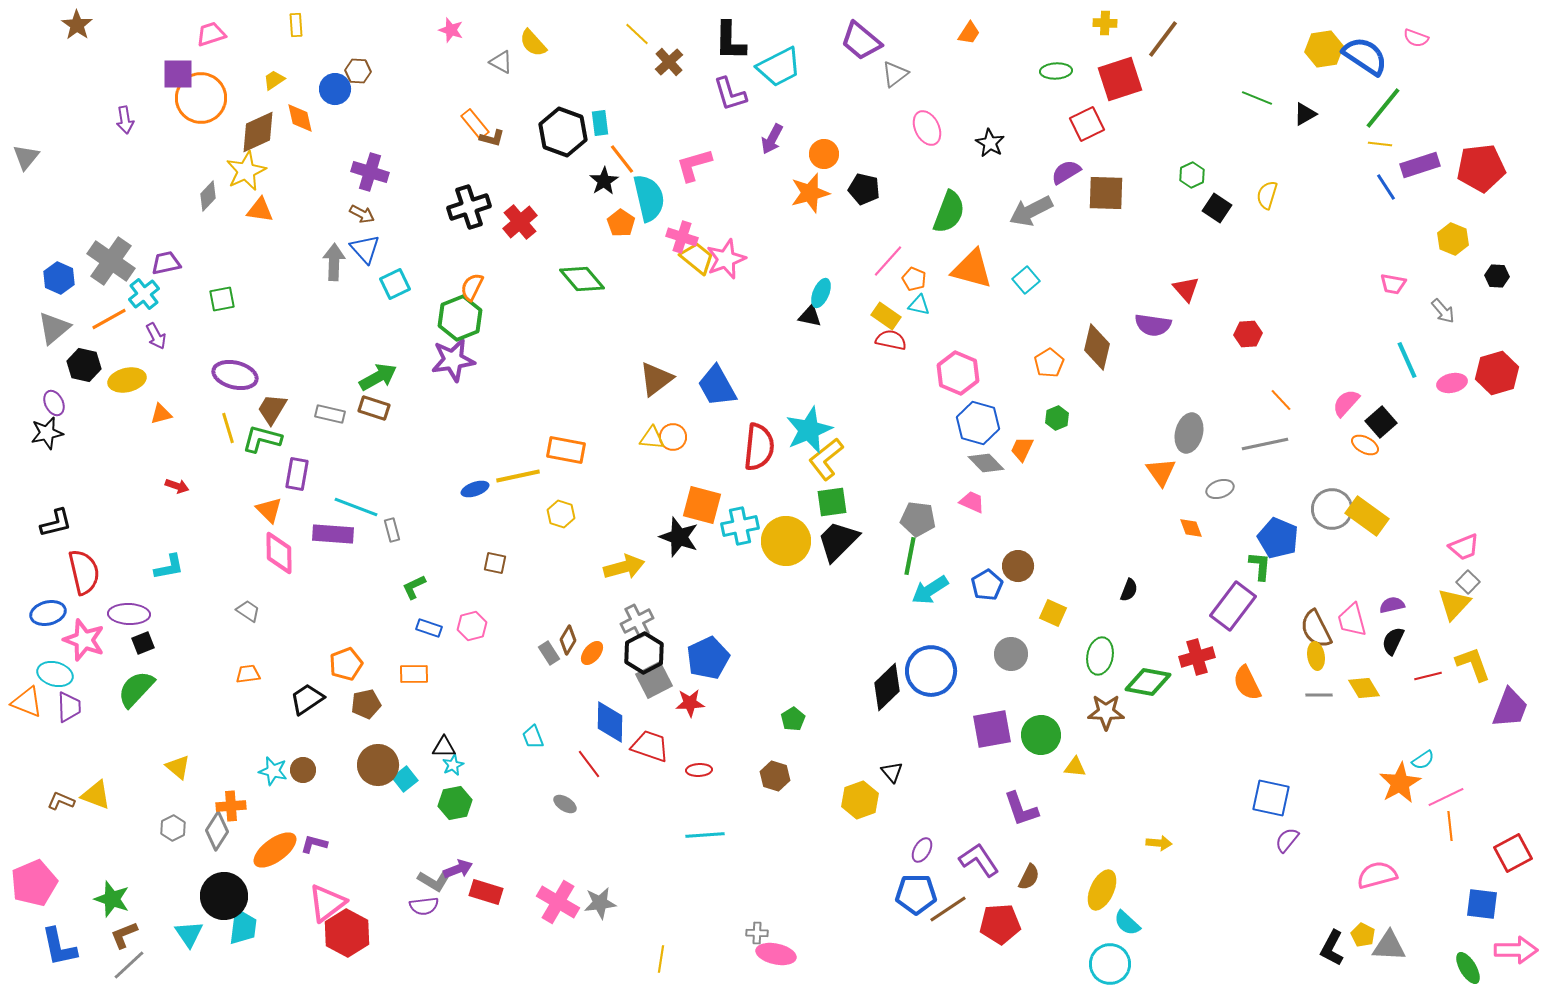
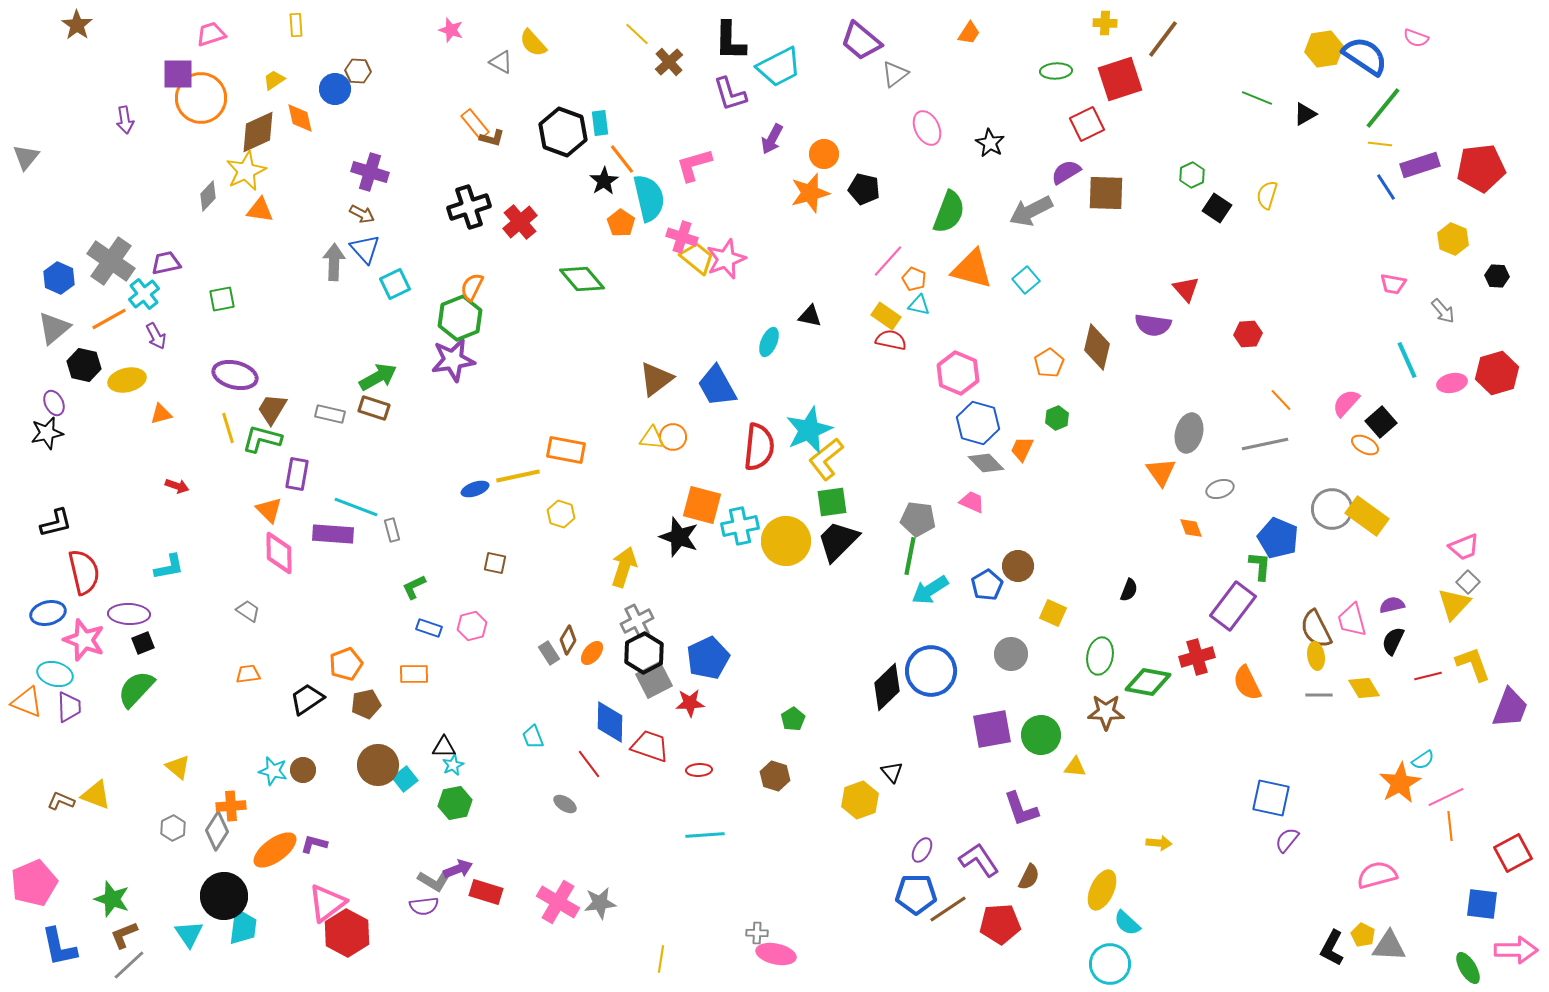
cyan ellipse at (821, 293): moved 52 px left, 49 px down
yellow arrow at (624, 567): rotated 57 degrees counterclockwise
